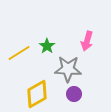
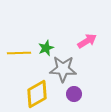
pink arrow: rotated 138 degrees counterclockwise
green star: moved 1 px left, 2 px down; rotated 14 degrees clockwise
yellow line: rotated 30 degrees clockwise
gray star: moved 5 px left
